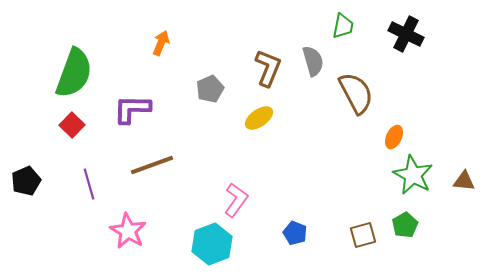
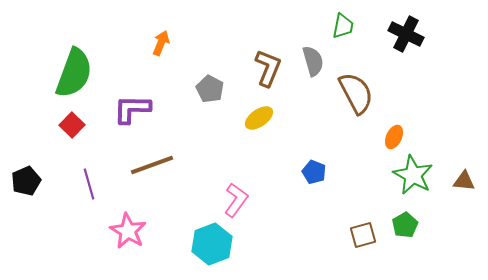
gray pentagon: rotated 20 degrees counterclockwise
blue pentagon: moved 19 px right, 61 px up
